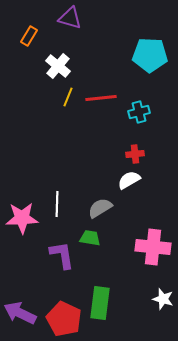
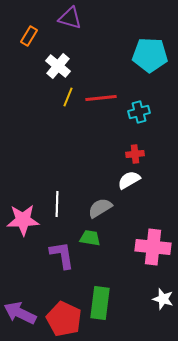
pink star: moved 1 px right, 2 px down
